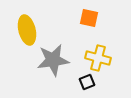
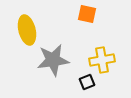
orange square: moved 2 px left, 4 px up
yellow cross: moved 4 px right, 2 px down; rotated 25 degrees counterclockwise
